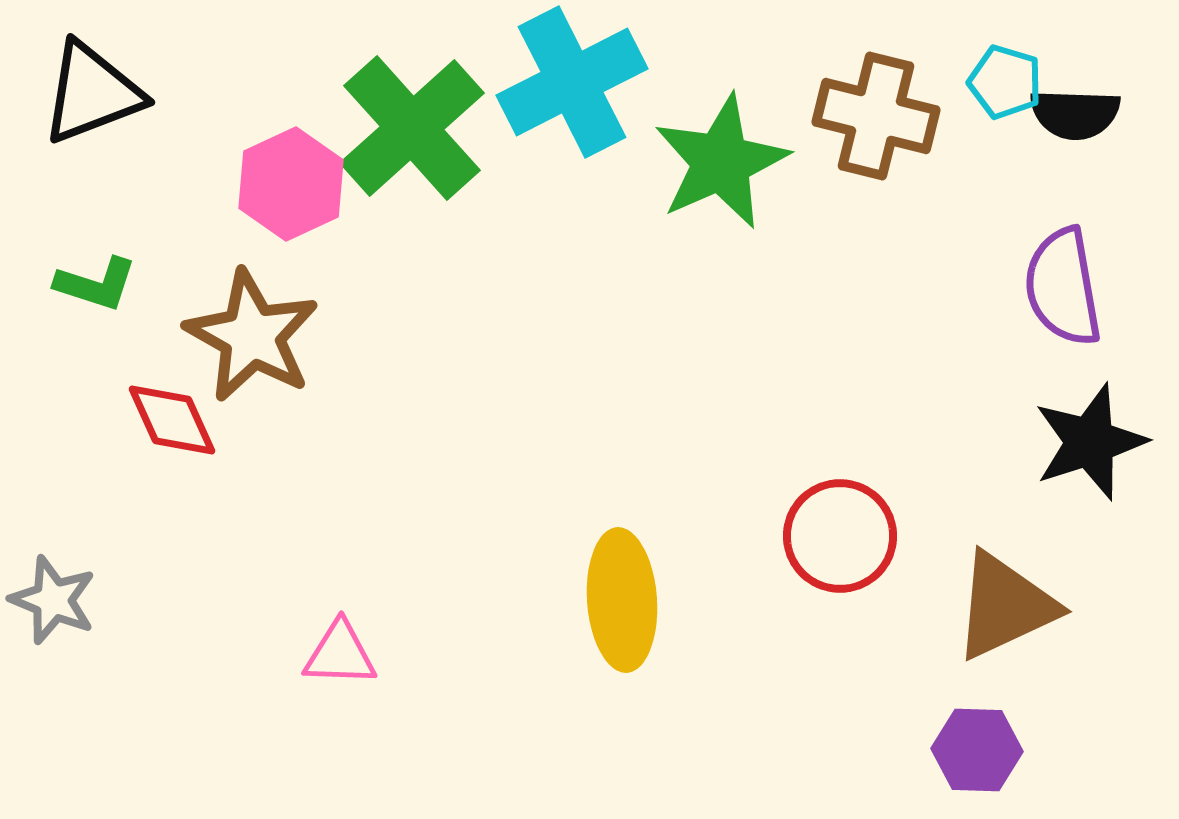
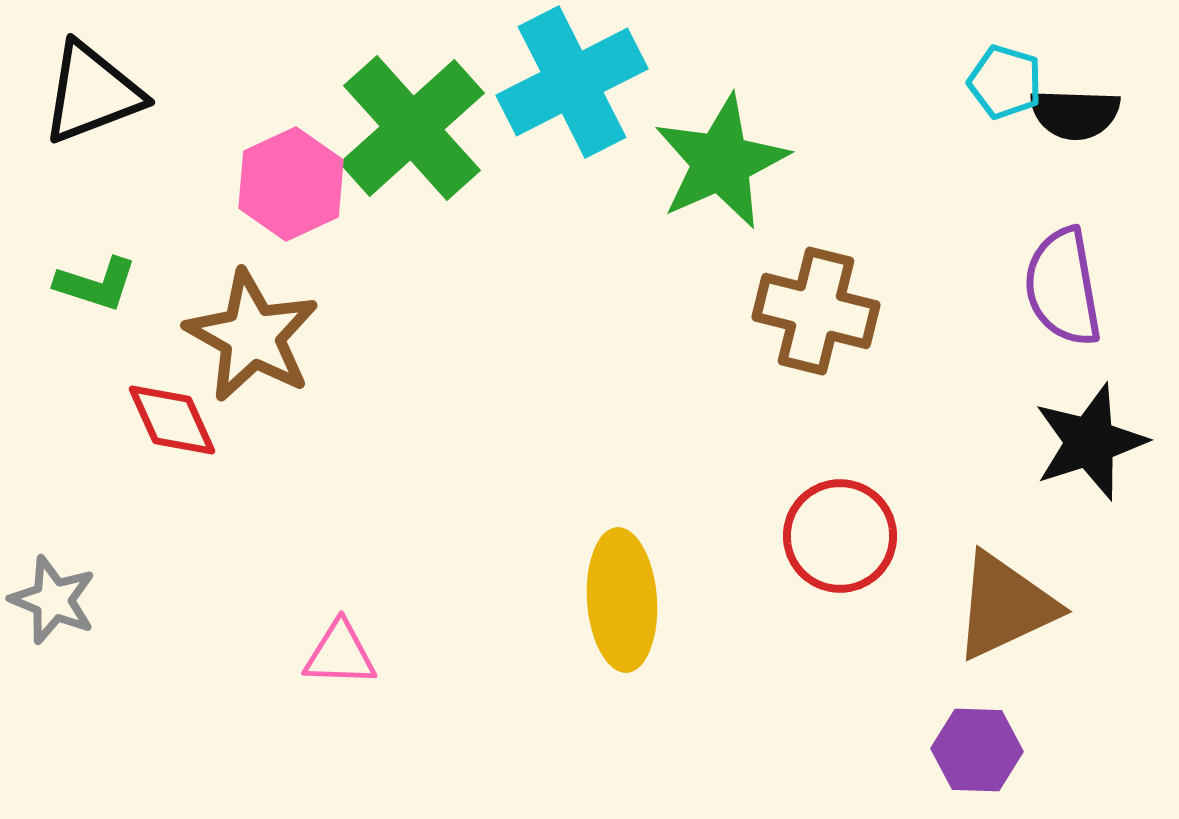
brown cross: moved 60 px left, 195 px down
